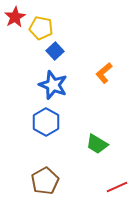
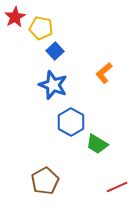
blue hexagon: moved 25 px right
